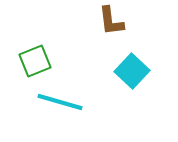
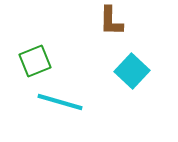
brown L-shape: rotated 8 degrees clockwise
